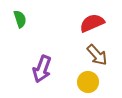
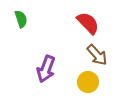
green semicircle: moved 1 px right
red semicircle: moved 4 px left; rotated 70 degrees clockwise
purple arrow: moved 4 px right
